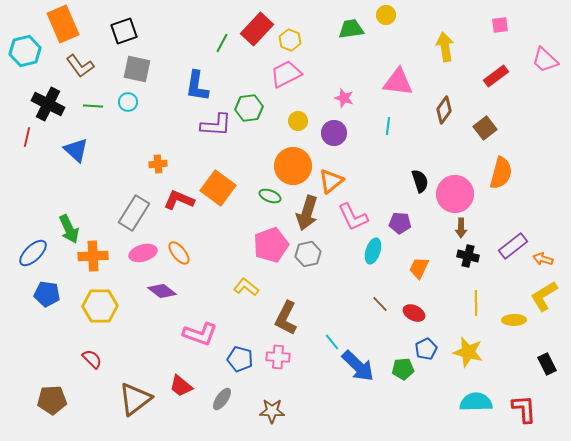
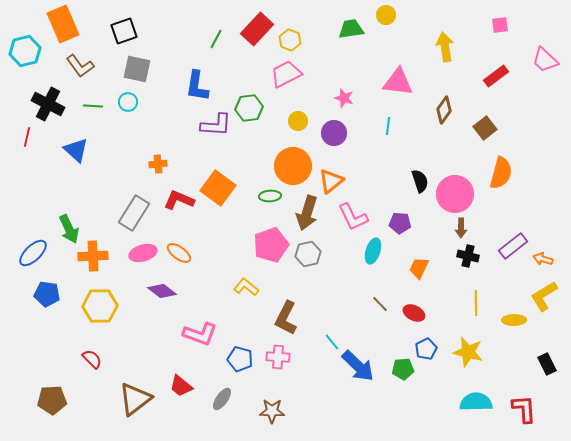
green line at (222, 43): moved 6 px left, 4 px up
green ellipse at (270, 196): rotated 25 degrees counterclockwise
orange ellipse at (179, 253): rotated 15 degrees counterclockwise
